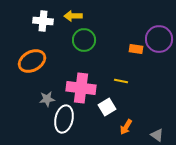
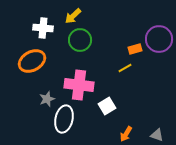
yellow arrow: rotated 42 degrees counterclockwise
white cross: moved 7 px down
green circle: moved 4 px left
orange rectangle: moved 1 px left; rotated 24 degrees counterclockwise
yellow line: moved 4 px right, 13 px up; rotated 40 degrees counterclockwise
pink cross: moved 2 px left, 3 px up
gray star: rotated 14 degrees counterclockwise
white square: moved 1 px up
orange arrow: moved 7 px down
gray triangle: rotated 16 degrees counterclockwise
